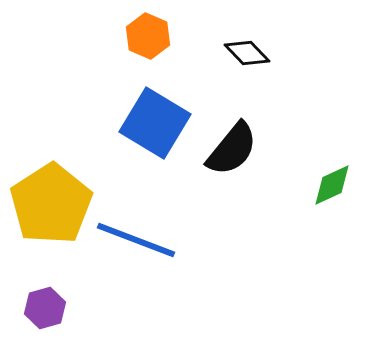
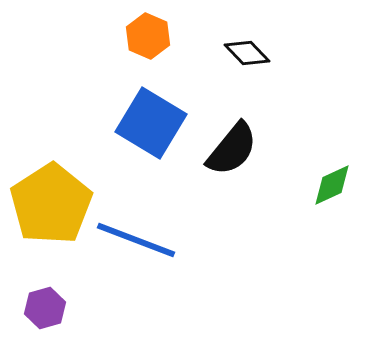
blue square: moved 4 px left
